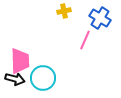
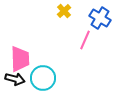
yellow cross: rotated 32 degrees counterclockwise
pink trapezoid: moved 2 px up
